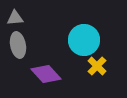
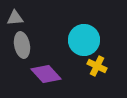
gray ellipse: moved 4 px right
yellow cross: rotated 18 degrees counterclockwise
